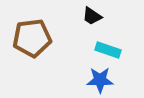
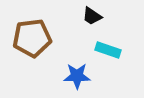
blue star: moved 23 px left, 4 px up
